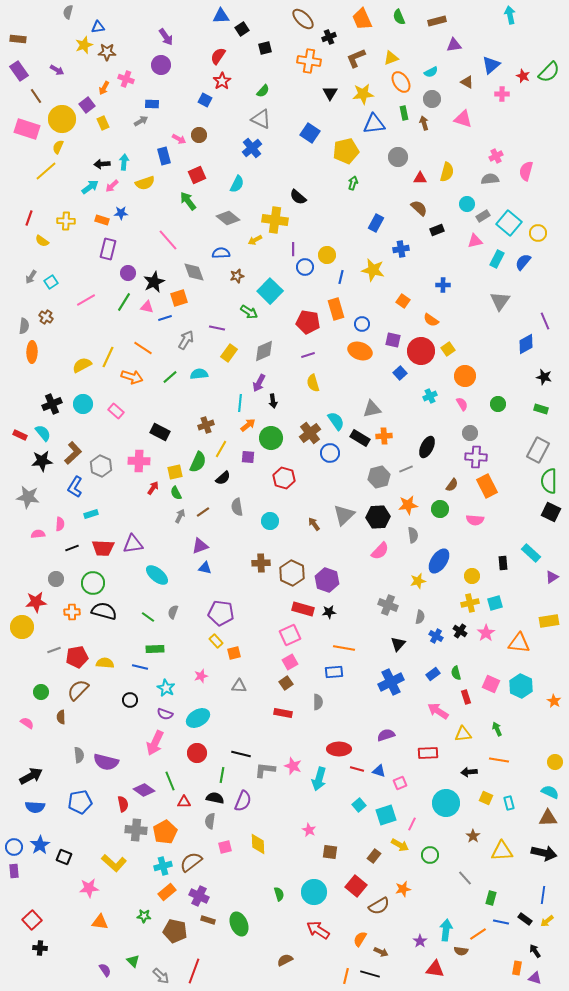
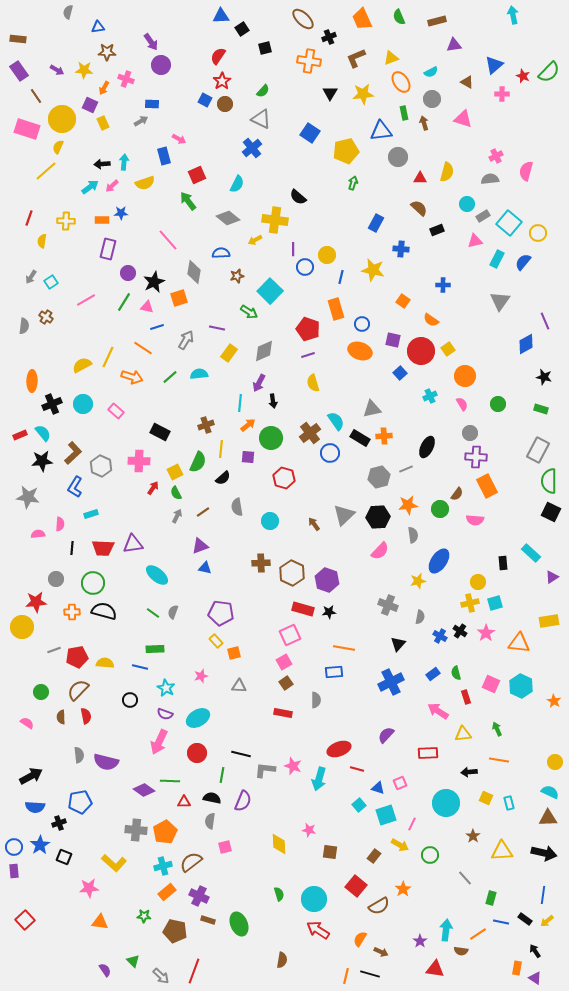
cyan arrow at (510, 15): moved 3 px right
purple arrow at (166, 37): moved 15 px left, 5 px down
yellow star at (84, 45): moved 25 px down; rotated 24 degrees clockwise
blue triangle at (491, 65): moved 3 px right
purple square at (87, 105): moved 3 px right; rotated 28 degrees counterclockwise
blue triangle at (374, 124): moved 7 px right, 7 px down
brown circle at (199, 135): moved 26 px right, 31 px up
orange rectangle at (102, 220): rotated 16 degrees counterclockwise
yellow semicircle at (42, 241): rotated 64 degrees clockwise
blue cross at (401, 249): rotated 14 degrees clockwise
gray diamond at (194, 272): rotated 30 degrees clockwise
blue line at (165, 318): moved 8 px left, 9 px down
red pentagon at (308, 322): moved 7 px down; rotated 10 degrees clockwise
orange ellipse at (32, 352): moved 29 px down
red rectangle at (20, 435): rotated 48 degrees counterclockwise
yellow line at (221, 449): rotated 24 degrees counterclockwise
yellow square at (175, 472): rotated 14 degrees counterclockwise
brown semicircle at (452, 485): moved 5 px right, 9 px down
gray arrow at (180, 516): moved 3 px left
black line at (72, 548): rotated 64 degrees counterclockwise
yellow circle at (472, 576): moved 6 px right, 6 px down
green line at (148, 617): moved 5 px right, 4 px up
blue cross at (436, 636): moved 4 px right
pink square at (290, 662): moved 6 px left
gray semicircle at (318, 702): moved 2 px left, 2 px up
purple semicircle at (386, 735): rotated 30 degrees counterclockwise
pink arrow at (155, 743): moved 4 px right, 1 px up
red ellipse at (339, 749): rotated 20 degrees counterclockwise
blue triangle at (379, 771): moved 1 px left, 17 px down
green line at (170, 781): rotated 66 degrees counterclockwise
black semicircle at (215, 798): moved 3 px left
red semicircle at (123, 804): moved 37 px left, 88 px up
pink star at (309, 830): rotated 16 degrees counterclockwise
yellow diamond at (258, 844): moved 21 px right
orange star at (403, 889): rotated 21 degrees counterclockwise
cyan circle at (314, 892): moved 7 px down
red square at (32, 920): moved 7 px left
black cross at (40, 948): moved 19 px right, 125 px up; rotated 24 degrees counterclockwise
brown semicircle at (285, 960): moved 3 px left; rotated 126 degrees clockwise
purple triangle at (535, 978): rotated 16 degrees clockwise
